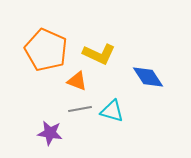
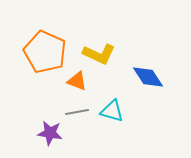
orange pentagon: moved 1 px left, 2 px down
gray line: moved 3 px left, 3 px down
